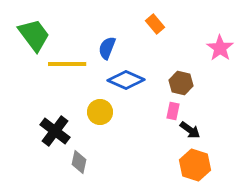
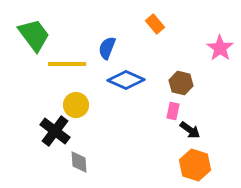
yellow circle: moved 24 px left, 7 px up
gray diamond: rotated 15 degrees counterclockwise
